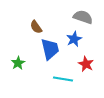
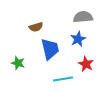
gray semicircle: rotated 24 degrees counterclockwise
brown semicircle: rotated 72 degrees counterclockwise
blue star: moved 4 px right
green star: rotated 24 degrees counterclockwise
cyan line: rotated 18 degrees counterclockwise
